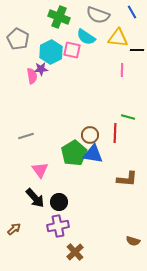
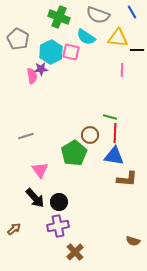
pink square: moved 1 px left, 2 px down
green line: moved 18 px left
blue triangle: moved 21 px right, 2 px down
